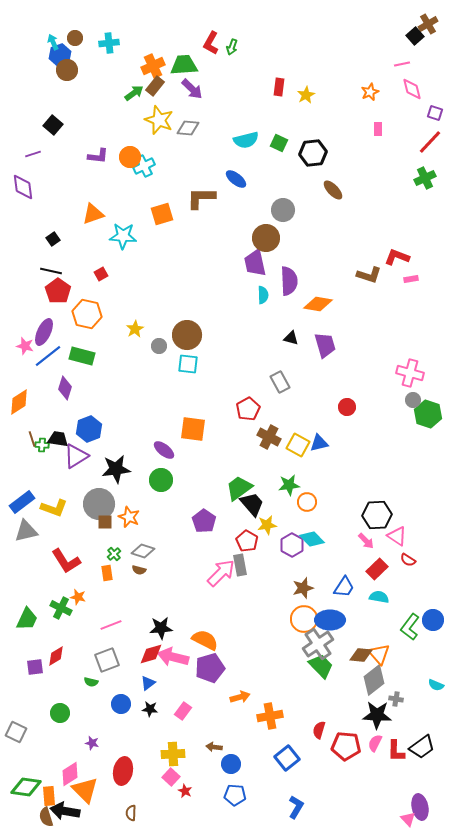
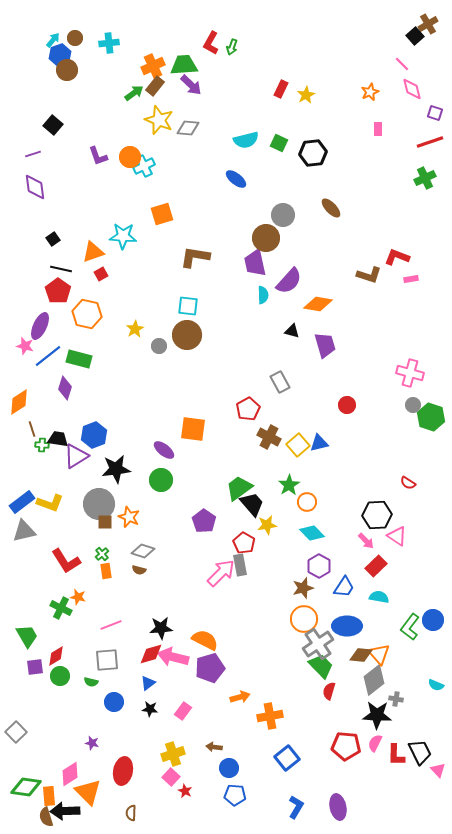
cyan arrow at (53, 42): moved 2 px up; rotated 63 degrees clockwise
pink line at (402, 64): rotated 56 degrees clockwise
red rectangle at (279, 87): moved 2 px right, 2 px down; rotated 18 degrees clockwise
purple arrow at (192, 89): moved 1 px left, 4 px up
red line at (430, 142): rotated 28 degrees clockwise
purple L-shape at (98, 156): rotated 65 degrees clockwise
purple diamond at (23, 187): moved 12 px right
brown ellipse at (333, 190): moved 2 px left, 18 px down
brown L-shape at (201, 198): moved 6 px left, 59 px down; rotated 8 degrees clockwise
gray circle at (283, 210): moved 5 px down
orange triangle at (93, 214): moved 38 px down
black line at (51, 271): moved 10 px right, 2 px up
purple semicircle at (289, 281): rotated 44 degrees clockwise
purple ellipse at (44, 332): moved 4 px left, 6 px up
black triangle at (291, 338): moved 1 px right, 7 px up
green rectangle at (82, 356): moved 3 px left, 3 px down
cyan square at (188, 364): moved 58 px up
gray circle at (413, 400): moved 5 px down
red circle at (347, 407): moved 2 px up
green hexagon at (428, 414): moved 3 px right, 3 px down
blue hexagon at (89, 429): moved 5 px right, 6 px down
brown line at (32, 439): moved 10 px up
yellow square at (298, 445): rotated 20 degrees clockwise
green star at (289, 485): rotated 25 degrees counterclockwise
yellow L-shape at (54, 508): moved 4 px left, 5 px up
gray triangle at (26, 531): moved 2 px left
cyan diamond at (312, 539): moved 6 px up
red pentagon at (247, 541): moved 3 px left, 2 px down
purple hexagon at (292, 545): moved 27 px right, 21 px down
green cross at (114, 554): moved 12 px left
red semicircle at (408, 560): moved 77 px up
red rectangle at (377, 569): moved 1 px left, 3 px up
orange rectangle at (107, 573): moved 1 px left, 2 px up
green trapezoid at (27, 619): moved 17 px down; rotated 55 degrees counterclockwise
blue ellipse at (330, 620): moved 17 px right, 6 px down
gray square at (107, 660): rotated 15 degrees clockwise
blue circle at (121, 704): moved 7 px left, 2 px up
green circle at (60, 713): moved 37 px up
red semicircle at (319, 730): moved 10 px right, 39 px up
gray square at (16, 732): rotated 20 degrees clockwise
black trapezoid at (422, 747): moved 2 px left, 5 px down; rotated 80 degrees counterclockwise
red L-shape at (396, 751): moved 4 px down
yellow cross at (173, 754): rotated 15 degrees counterclockwise
blue circle at (231, 764): moved 2 px left, 4 px down
orange triangle at (85, 790): moved 3 px right, 2 px down
purple ellipse at (420, 807): moved 82 px left
black arrow at (65, 811): rotated 12 degrees counterclockwise
pink triangle at (408, 819): moved 30 px right, 49 px up
